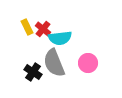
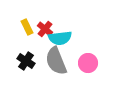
red cross: moved 2 px right
gray semicircle: moved 2 px right, 2 px up
black cross: moved 7 px left, 11 px up
